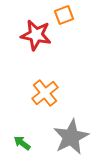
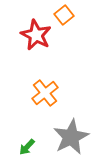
orange square: rotated 18 degrees counterclockwise
red star: rotated 16 degrees clockwise
green arrow: moved 5 px right, 4 px down; rotated 84 degrees counterclockwise
